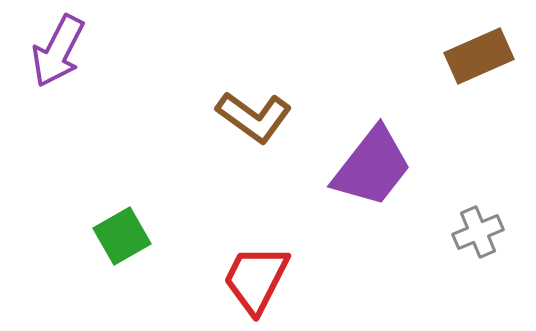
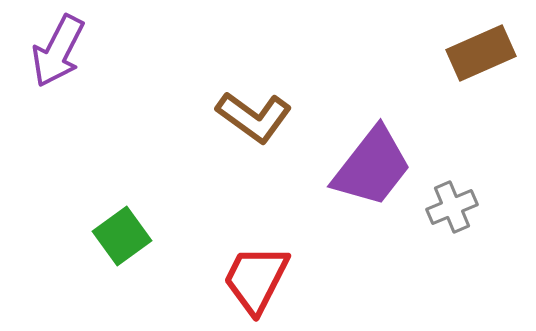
brown rectangle: moved 2 px right, 3 px up
gray cross: moved 26 px left, 25 px up
green square: rotated 6 degrees counterclockwise
